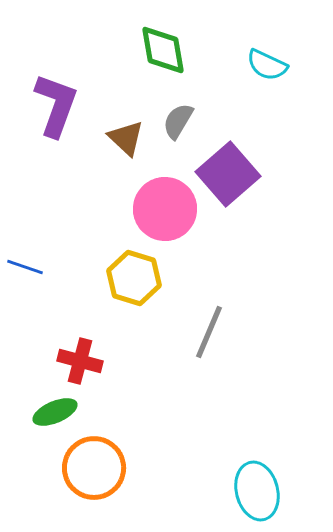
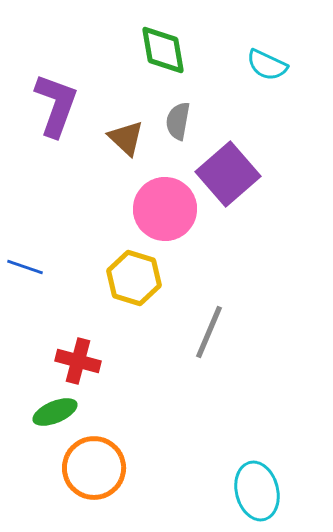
gray semicircle: rotated 21 degrees counterclockwise
red cross: moved 2 px left
